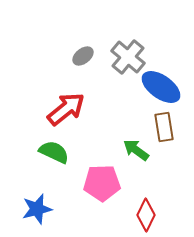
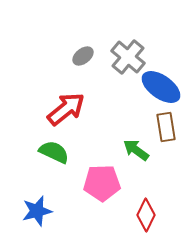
brown rectangle: moved 2 px right
blue star: moved 2 px down
